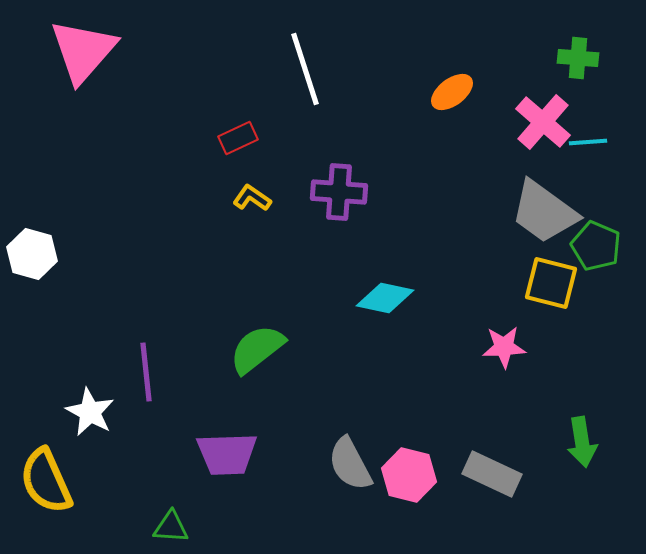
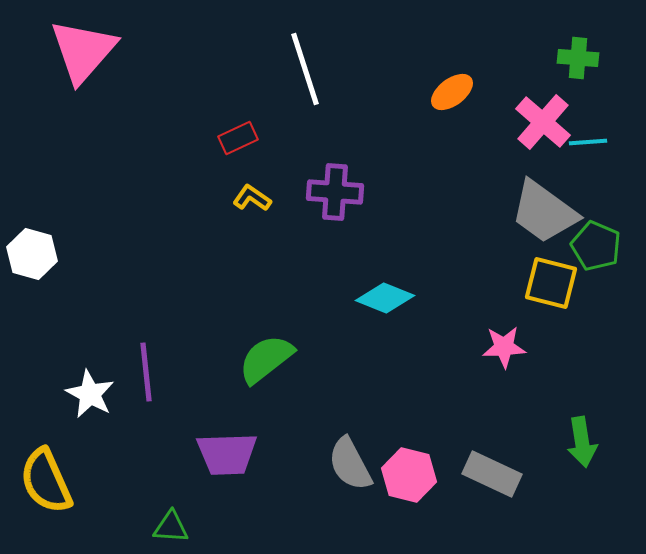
purple cross: moved 4 px left
cyan diamond: rotated 10 degrees clockwise
green semicircle: moved 9 px right, 10 px down
white star: moved 18 px up
